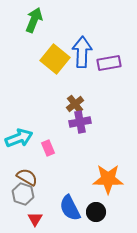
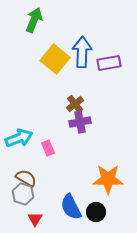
brown semicircle: moved 1 px left, 1 px down
blue semicircle: moved 1 px right, 1 px up
